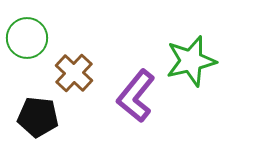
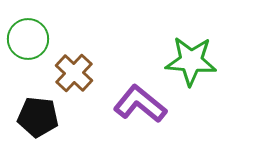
green circle: moved 1 px right, 1 px down
green star: rotated 18 degrees clockwise
purple L-shape: moved 4 px right, 8 px down; rotated 90 degrees clockwise
